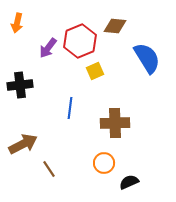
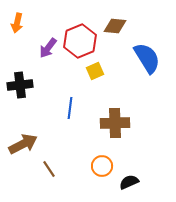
orange circle: moved 2 px left, 3 px down
